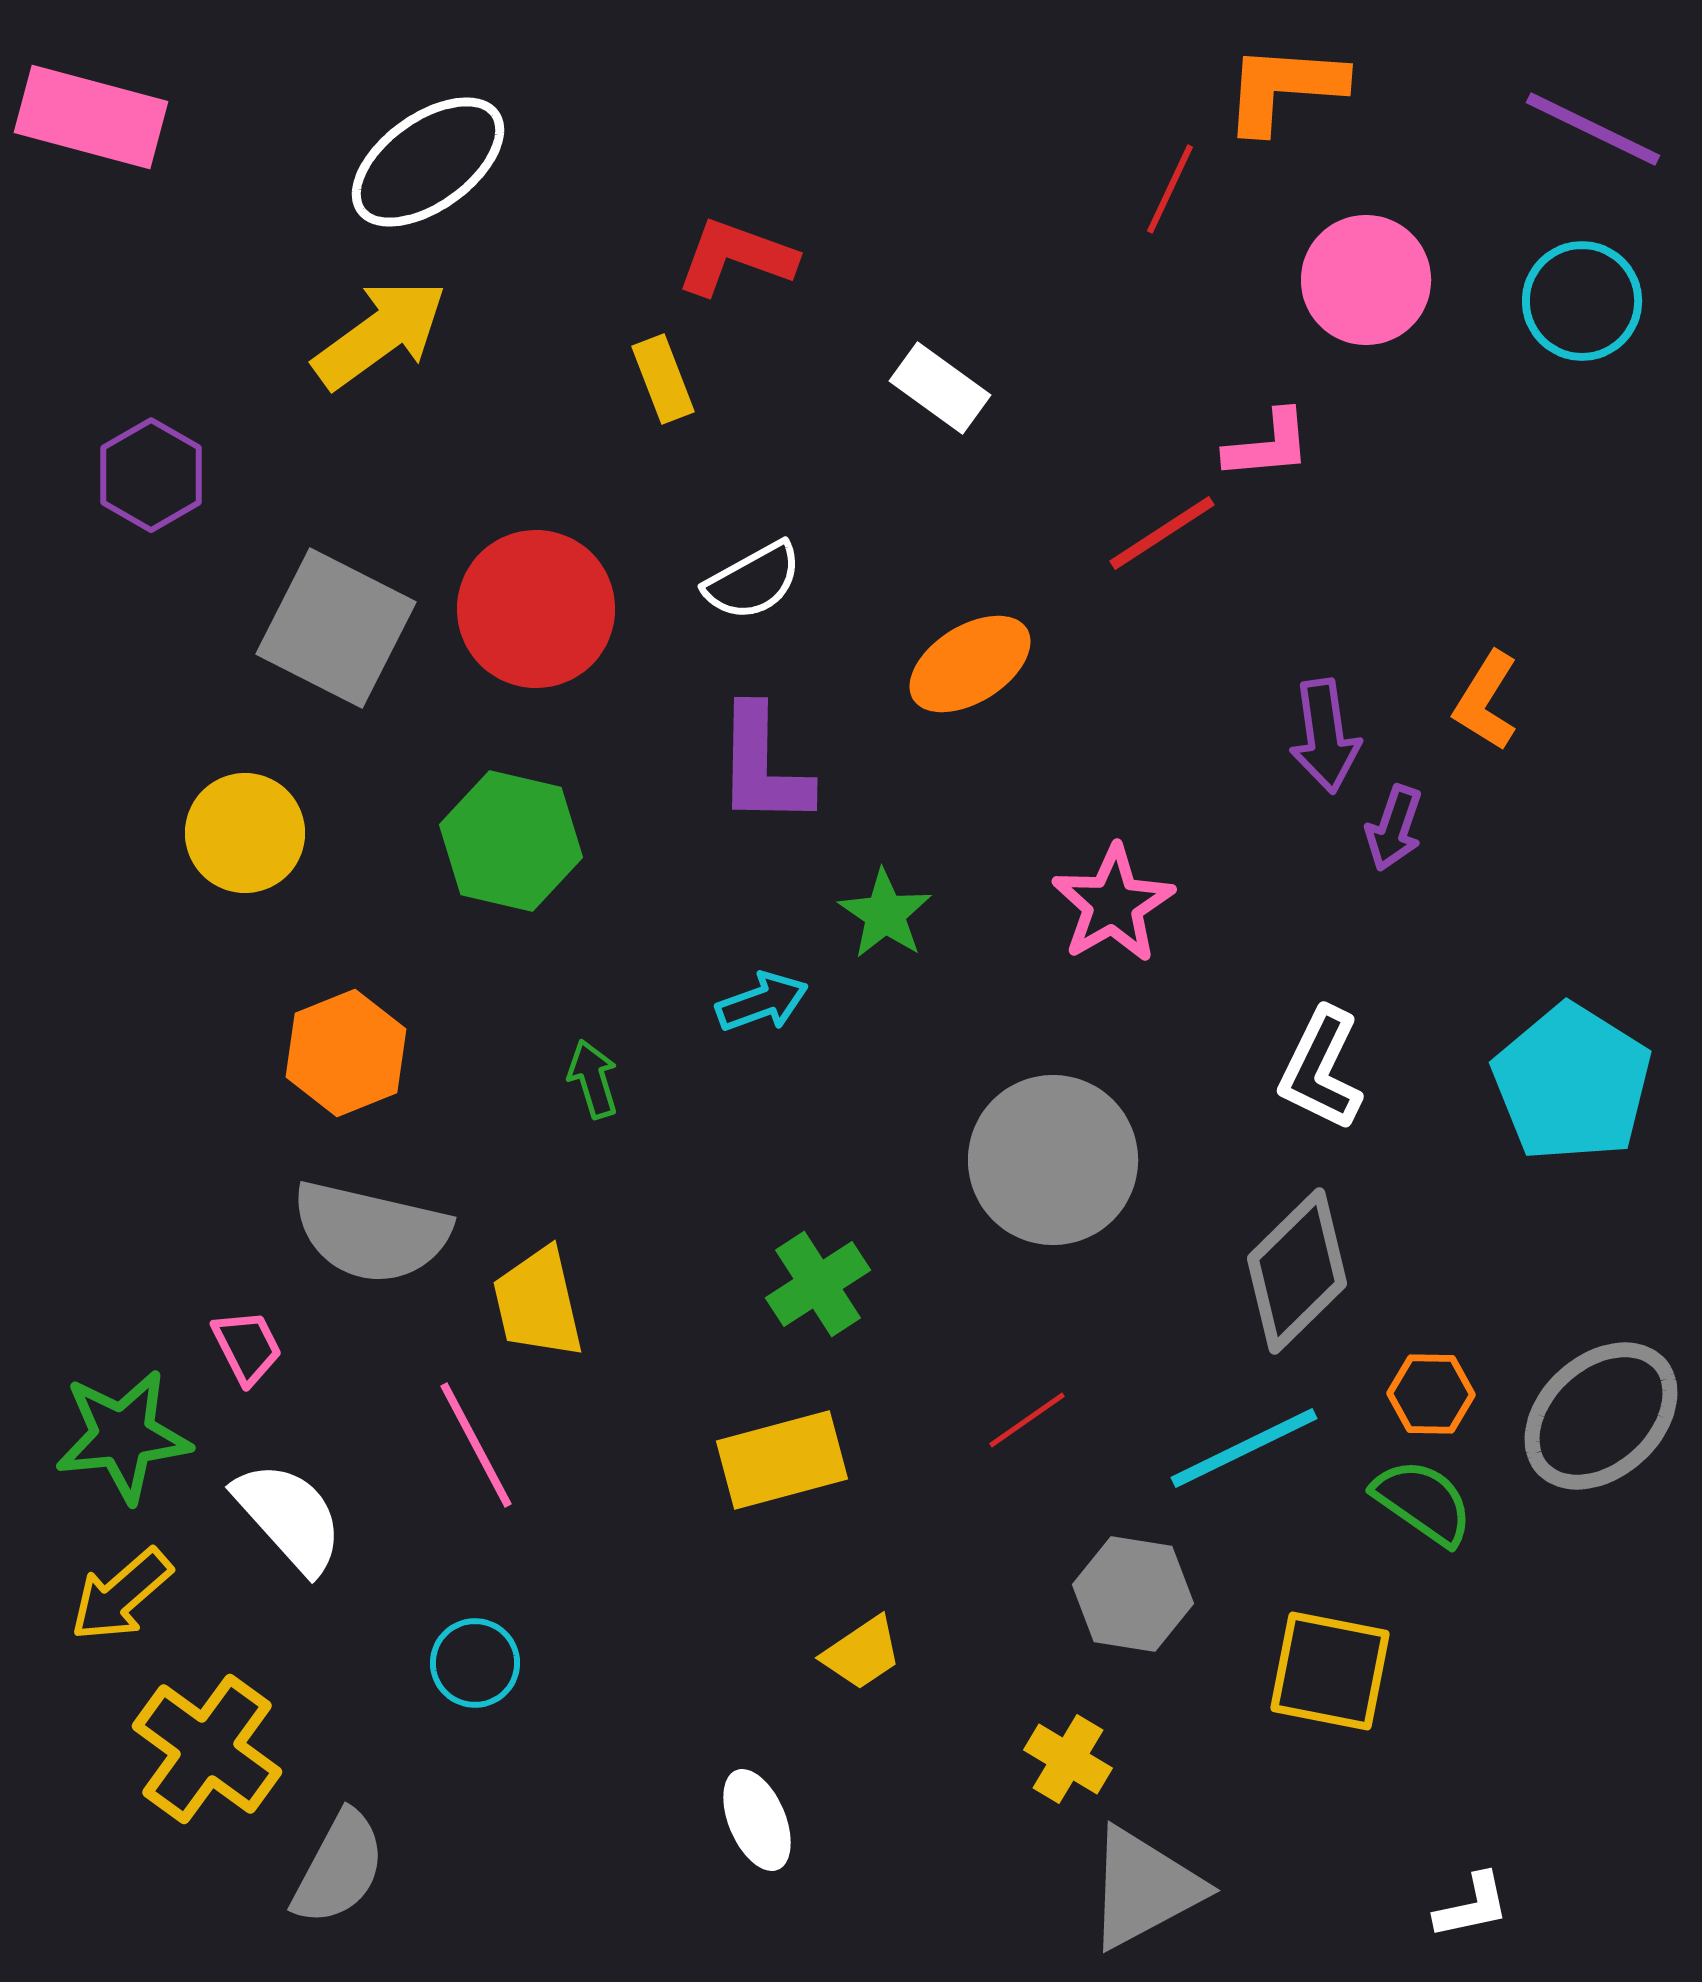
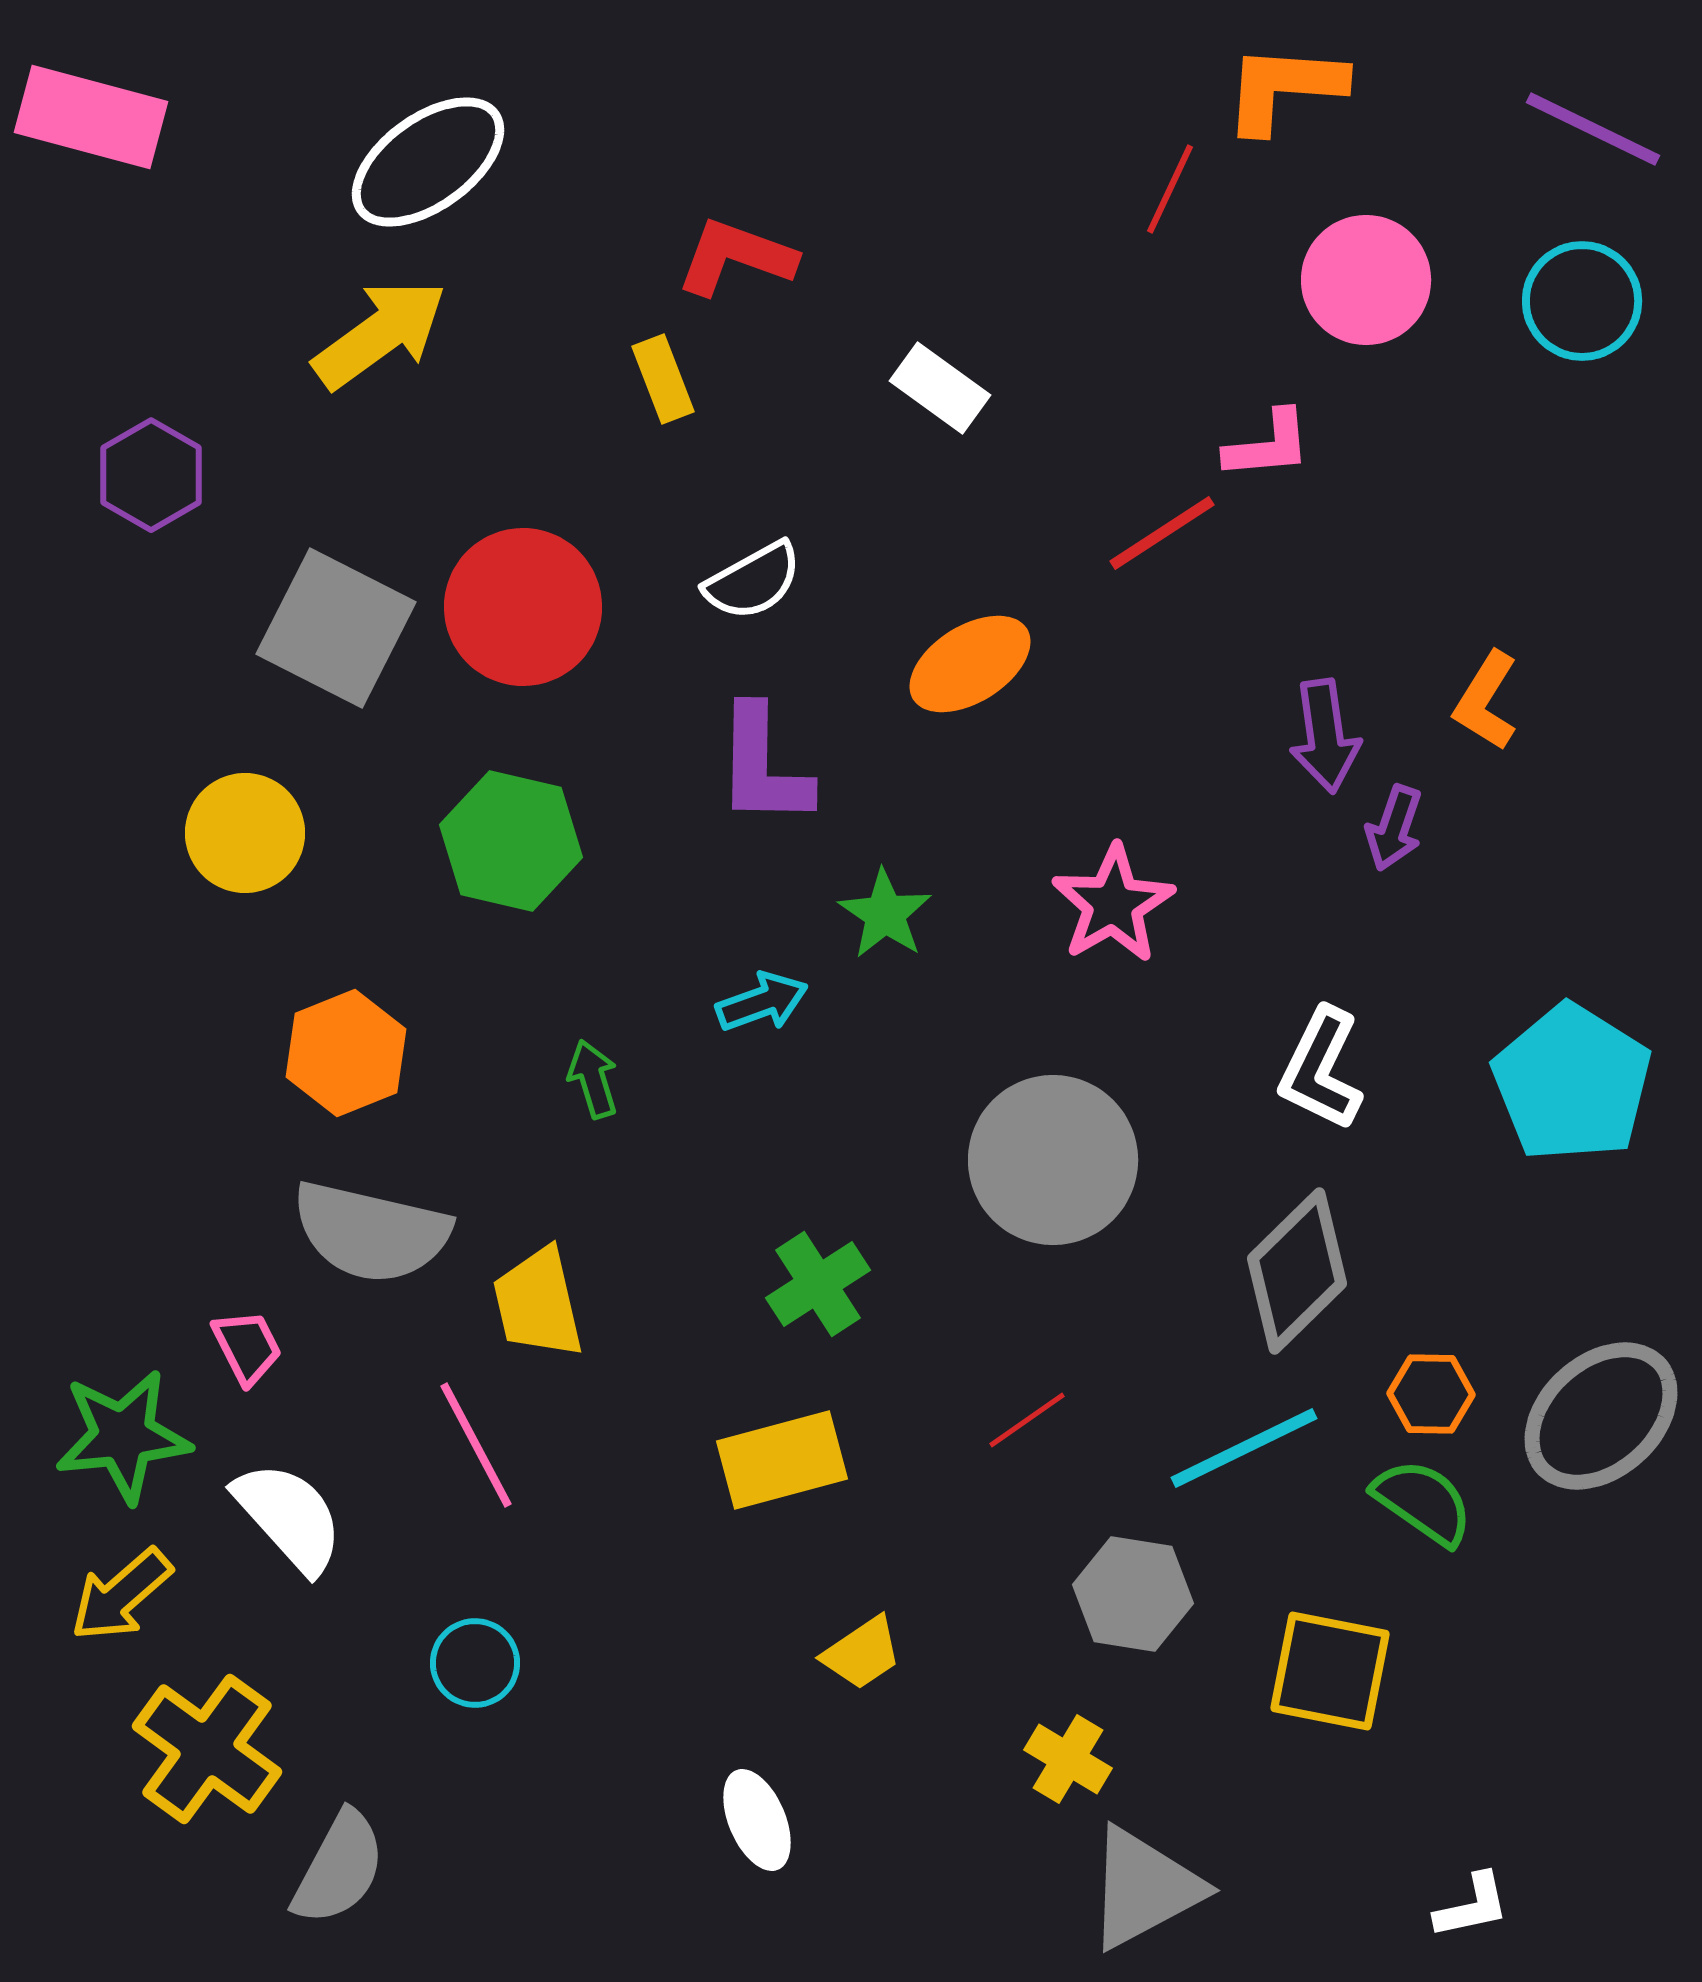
red circle at (536, 609): moved 13 px left, 2 px up
